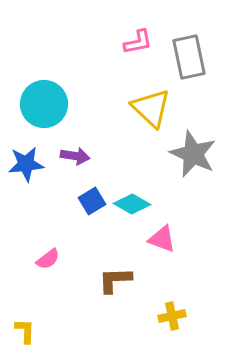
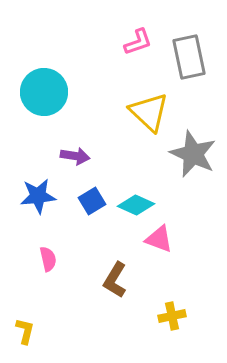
pink L-shape: rotated 8 degrees counterclockwise
cyan circle: moved 12 px up
yellow triangle: moved 2 px left, 4 px down
blue star: moved 12 px right, 32 px down
cyan diamond: moved 4 px right, 1 px down; rotated 6 degrees counterclockwise
pink triangle: moved 3 px left
pink semicircle: rotated 65 degrees counterclockwise
brown L-shape: rotated 57 degrees counterclockwise
yellow L-shape: rotated 12 degrees clockwise
